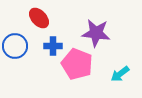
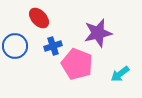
purple star: moved 2 px right; rotated 20 degrees counterclockwise
blue cross: rotated 18 degrees counterclockwise
